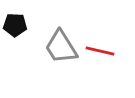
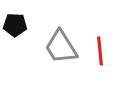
red line: rotated 72 degrees clockwise
